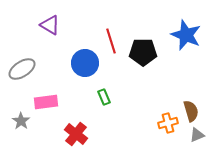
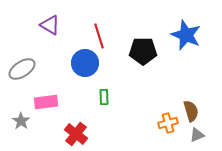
red line: moved 12 px left, 5 px up
black pentagon: moved 1 px up
green rectangle: rotated 21 degrees clockwise
